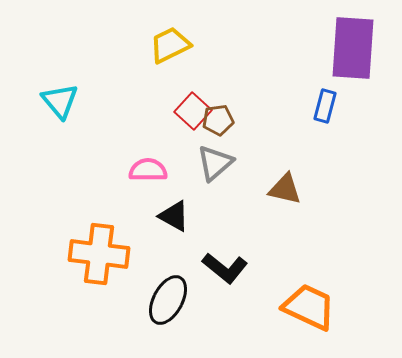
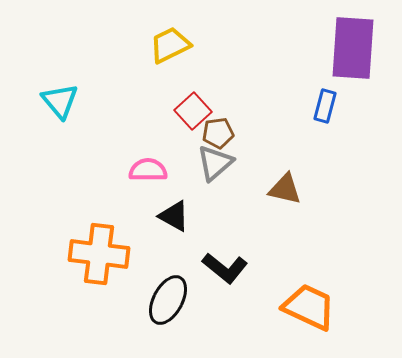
red square: rotated 6 degrees clockwise
brown pentagon: moved 13 px down
